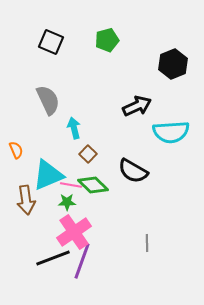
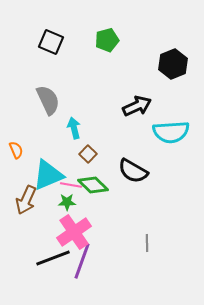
brown arrow: rotated 32 degrees clockwise
